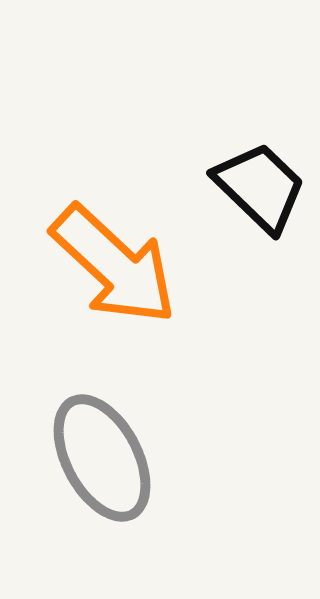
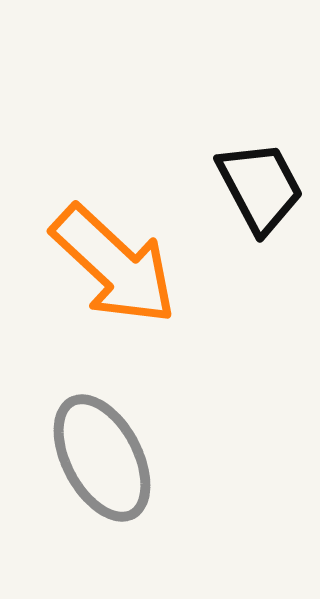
black trapezoid: rotated 18 degrees clockwise
